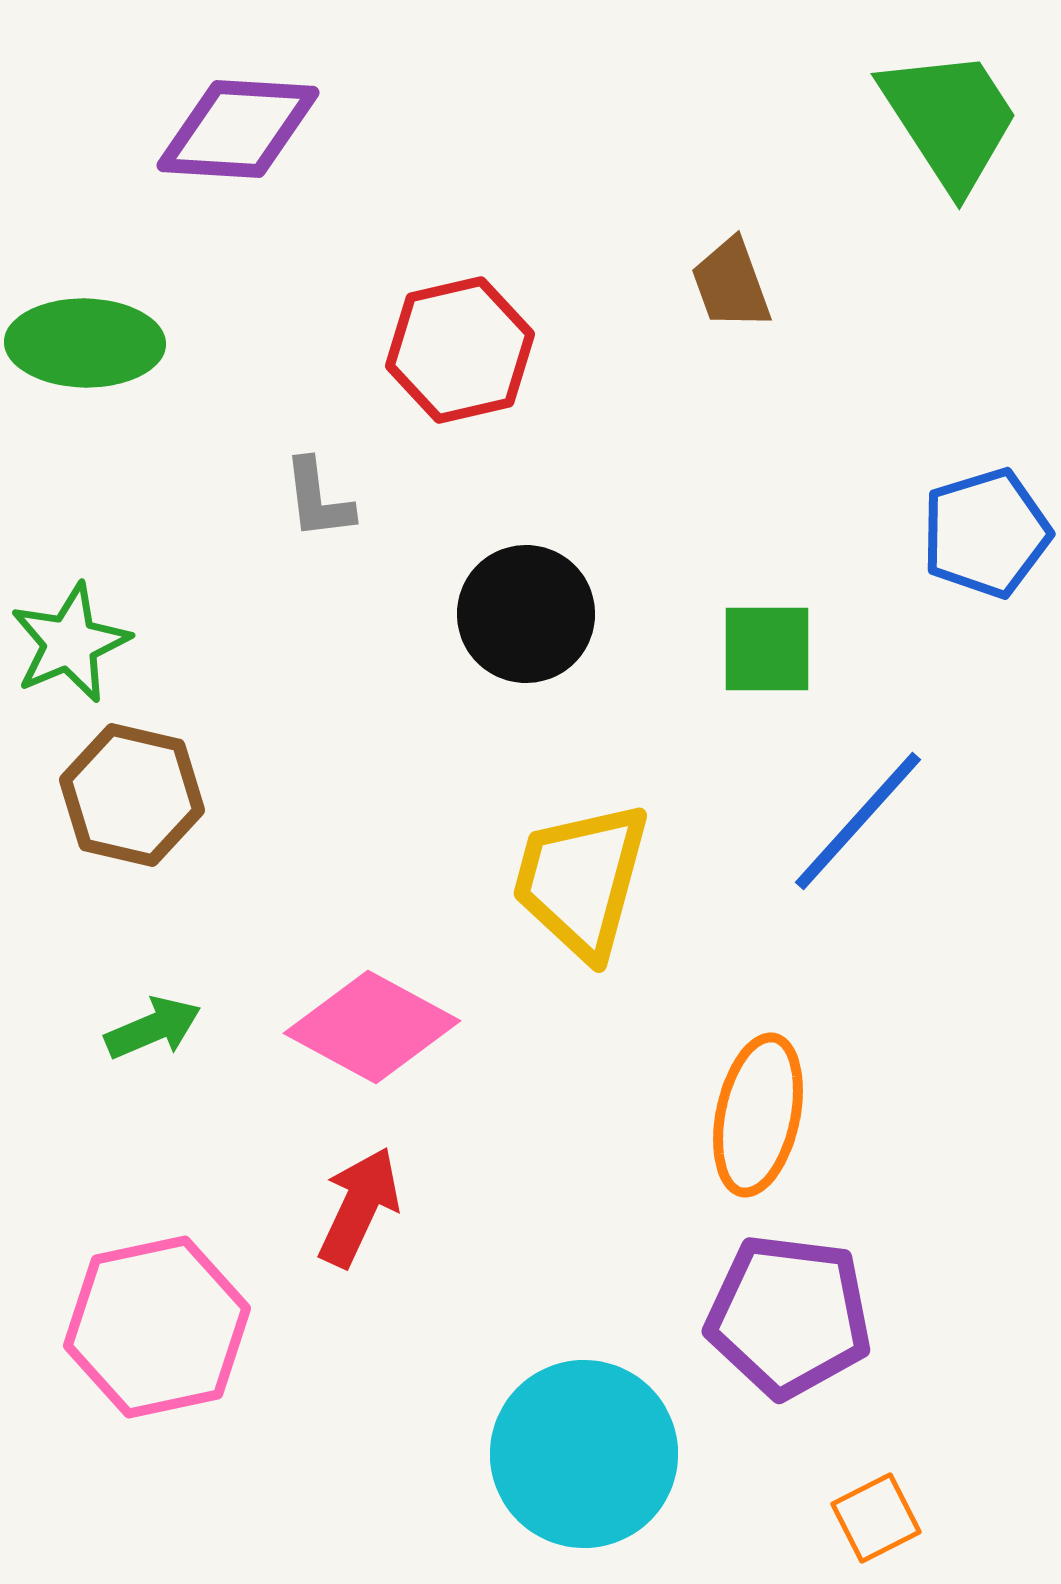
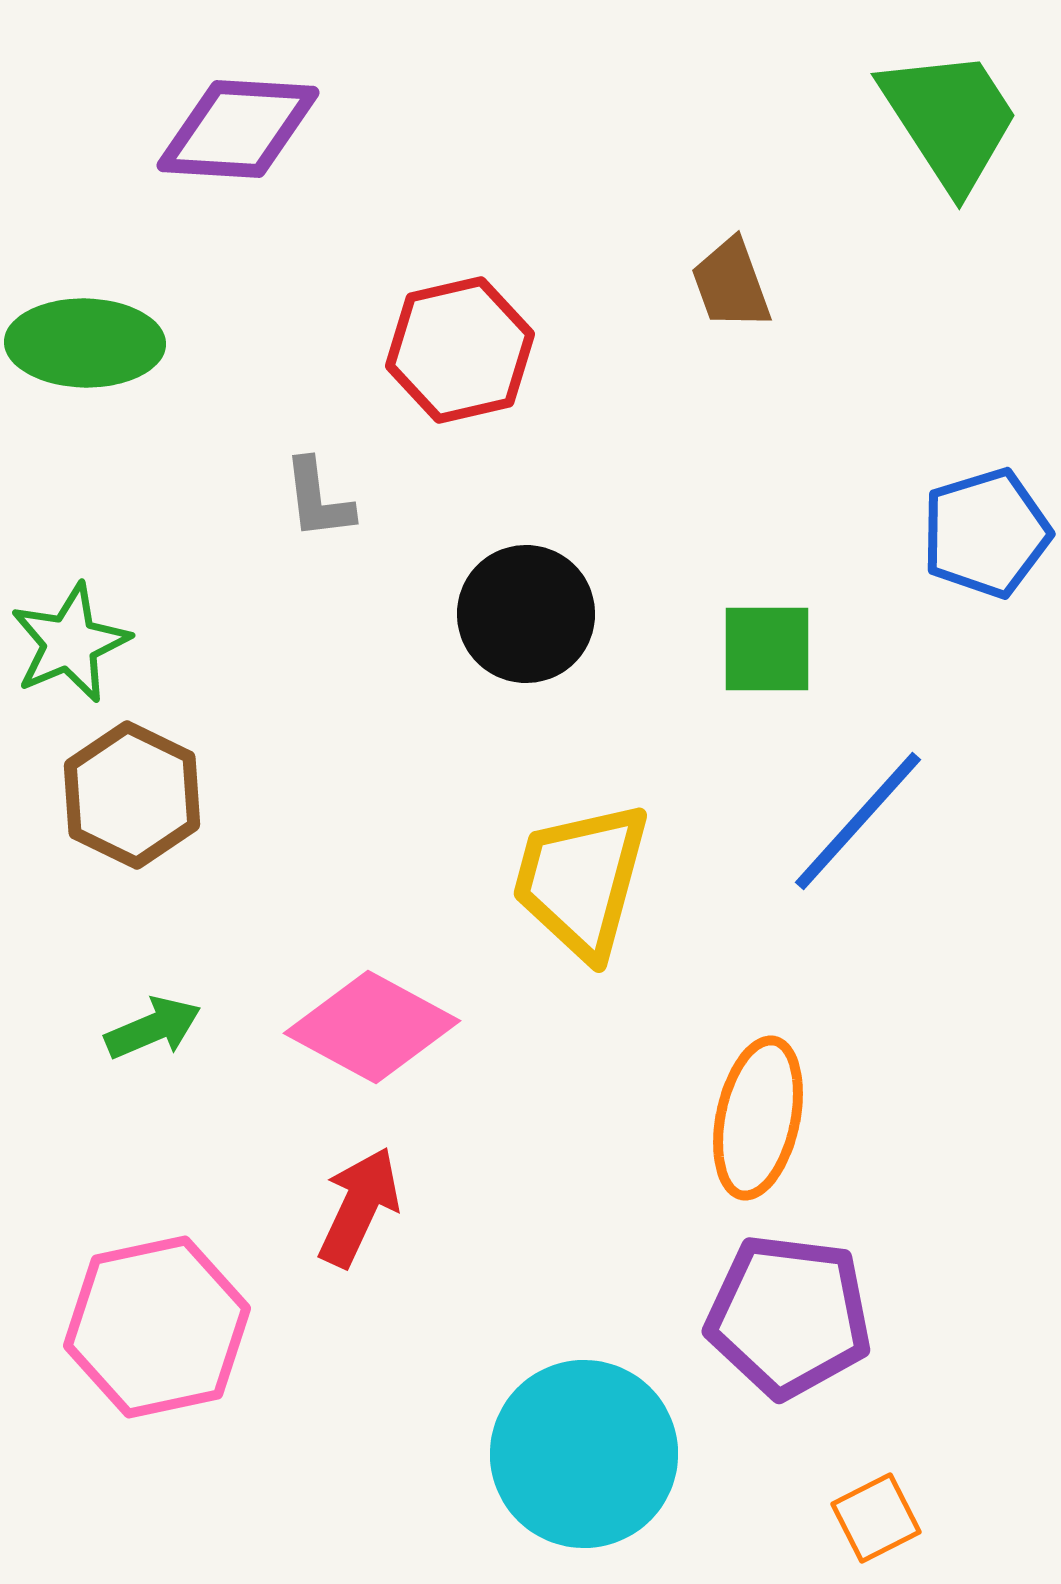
brown hexagon: rotated 13 degrees clockwise
orange ellipse: moved 3 px down
